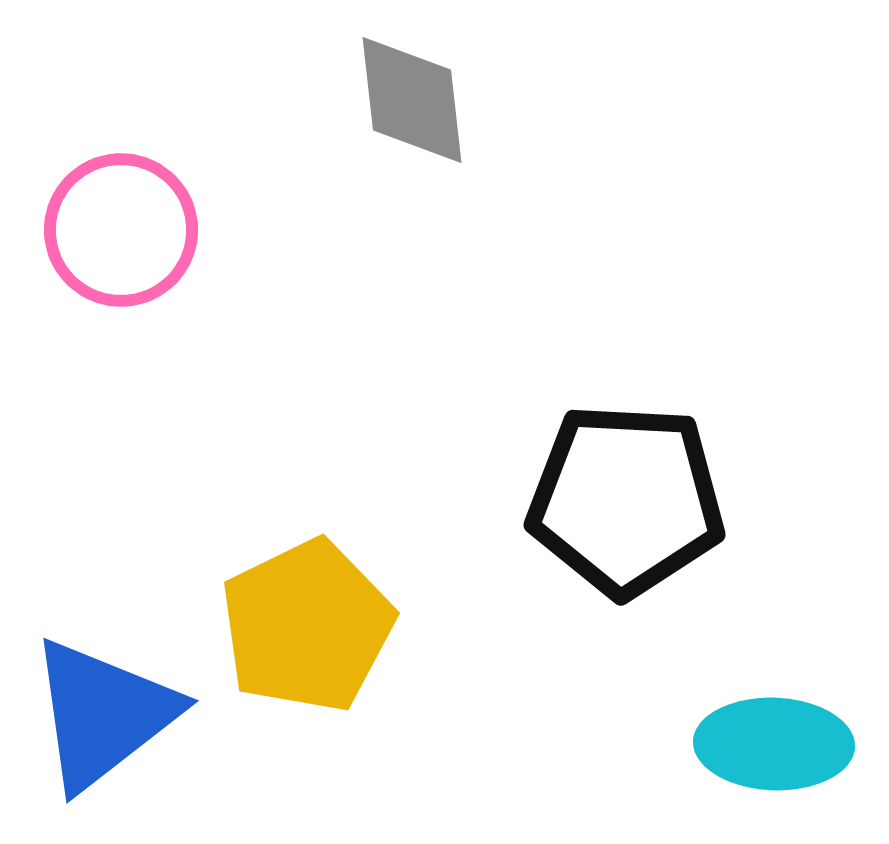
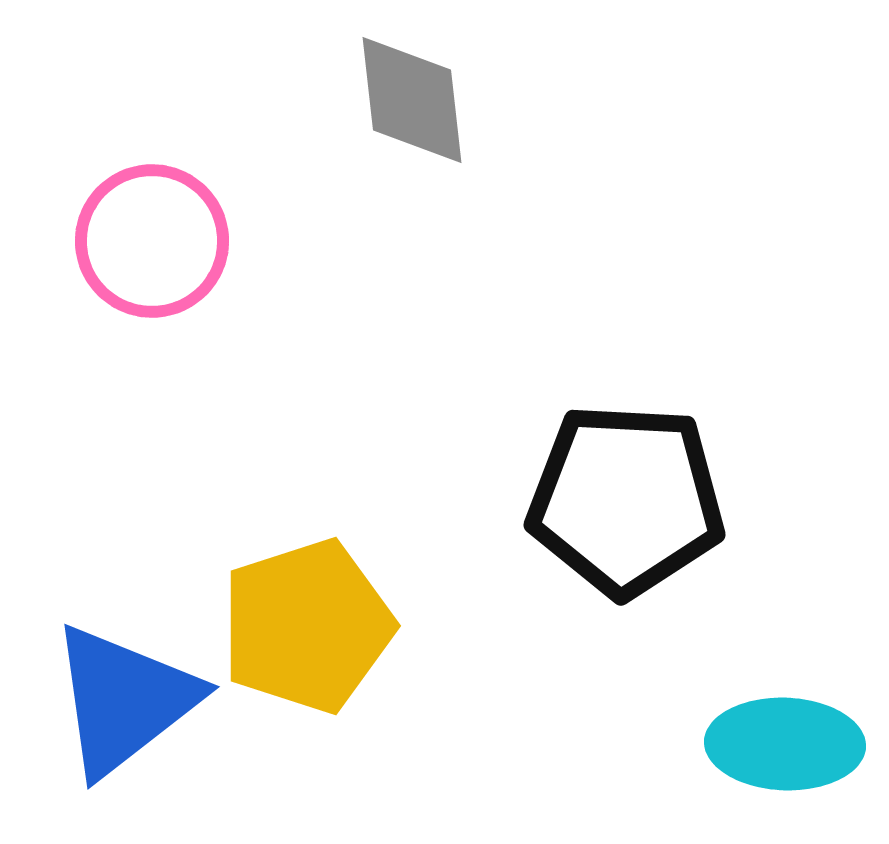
pink circle: moved 31 px right, 11 px down
yellow pentagon: rotated 8 degrees clockwise
blue triangle: moved 21 px right, 14 px up
cyan ellipse: moved 11 px right
